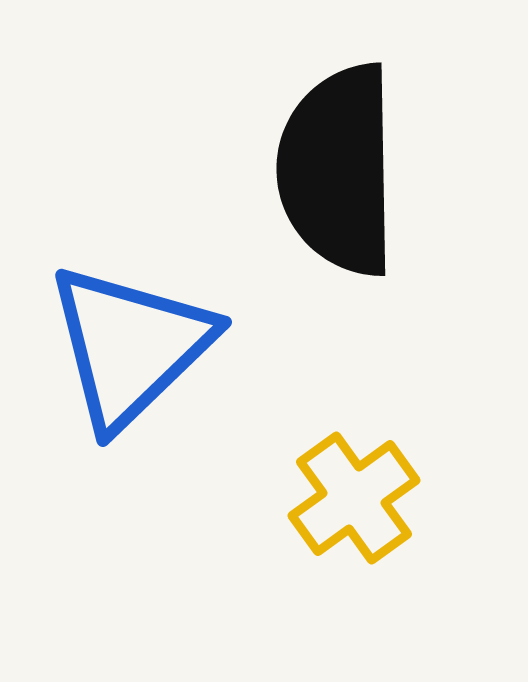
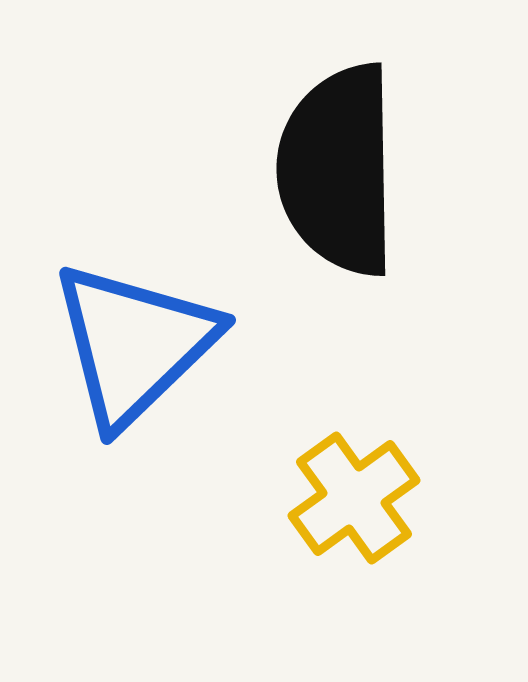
blue triangle: moved 4 px right, 2 px up
